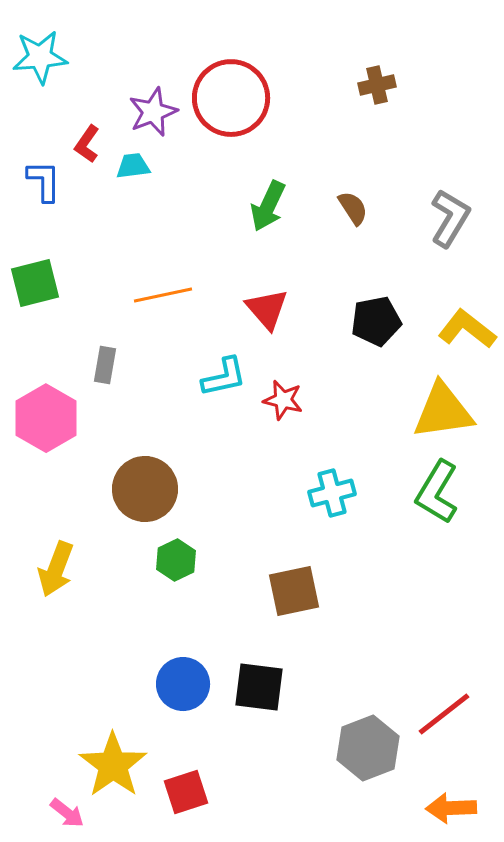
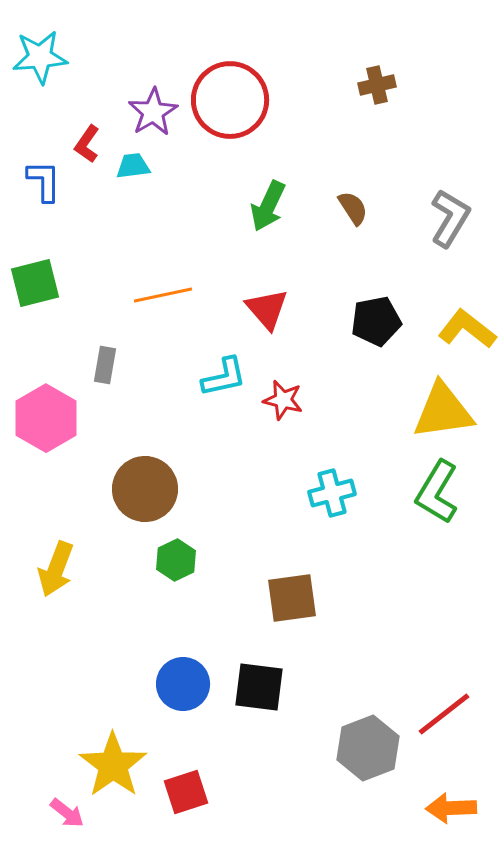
red circle: moved 1 px left, 2 px down
purple star: rotated 9 degrees counterclockwise
brown square: moved 2 px left, 7 px down; rotated 4 degrees clockwise
